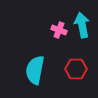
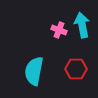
cyan semicircle: moved 1 px left, 1 px down
